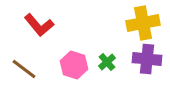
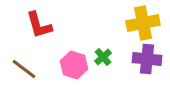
red L-shape: rotated 24 degrees clockwise
green cross: moved 4 px left, 5 px up
